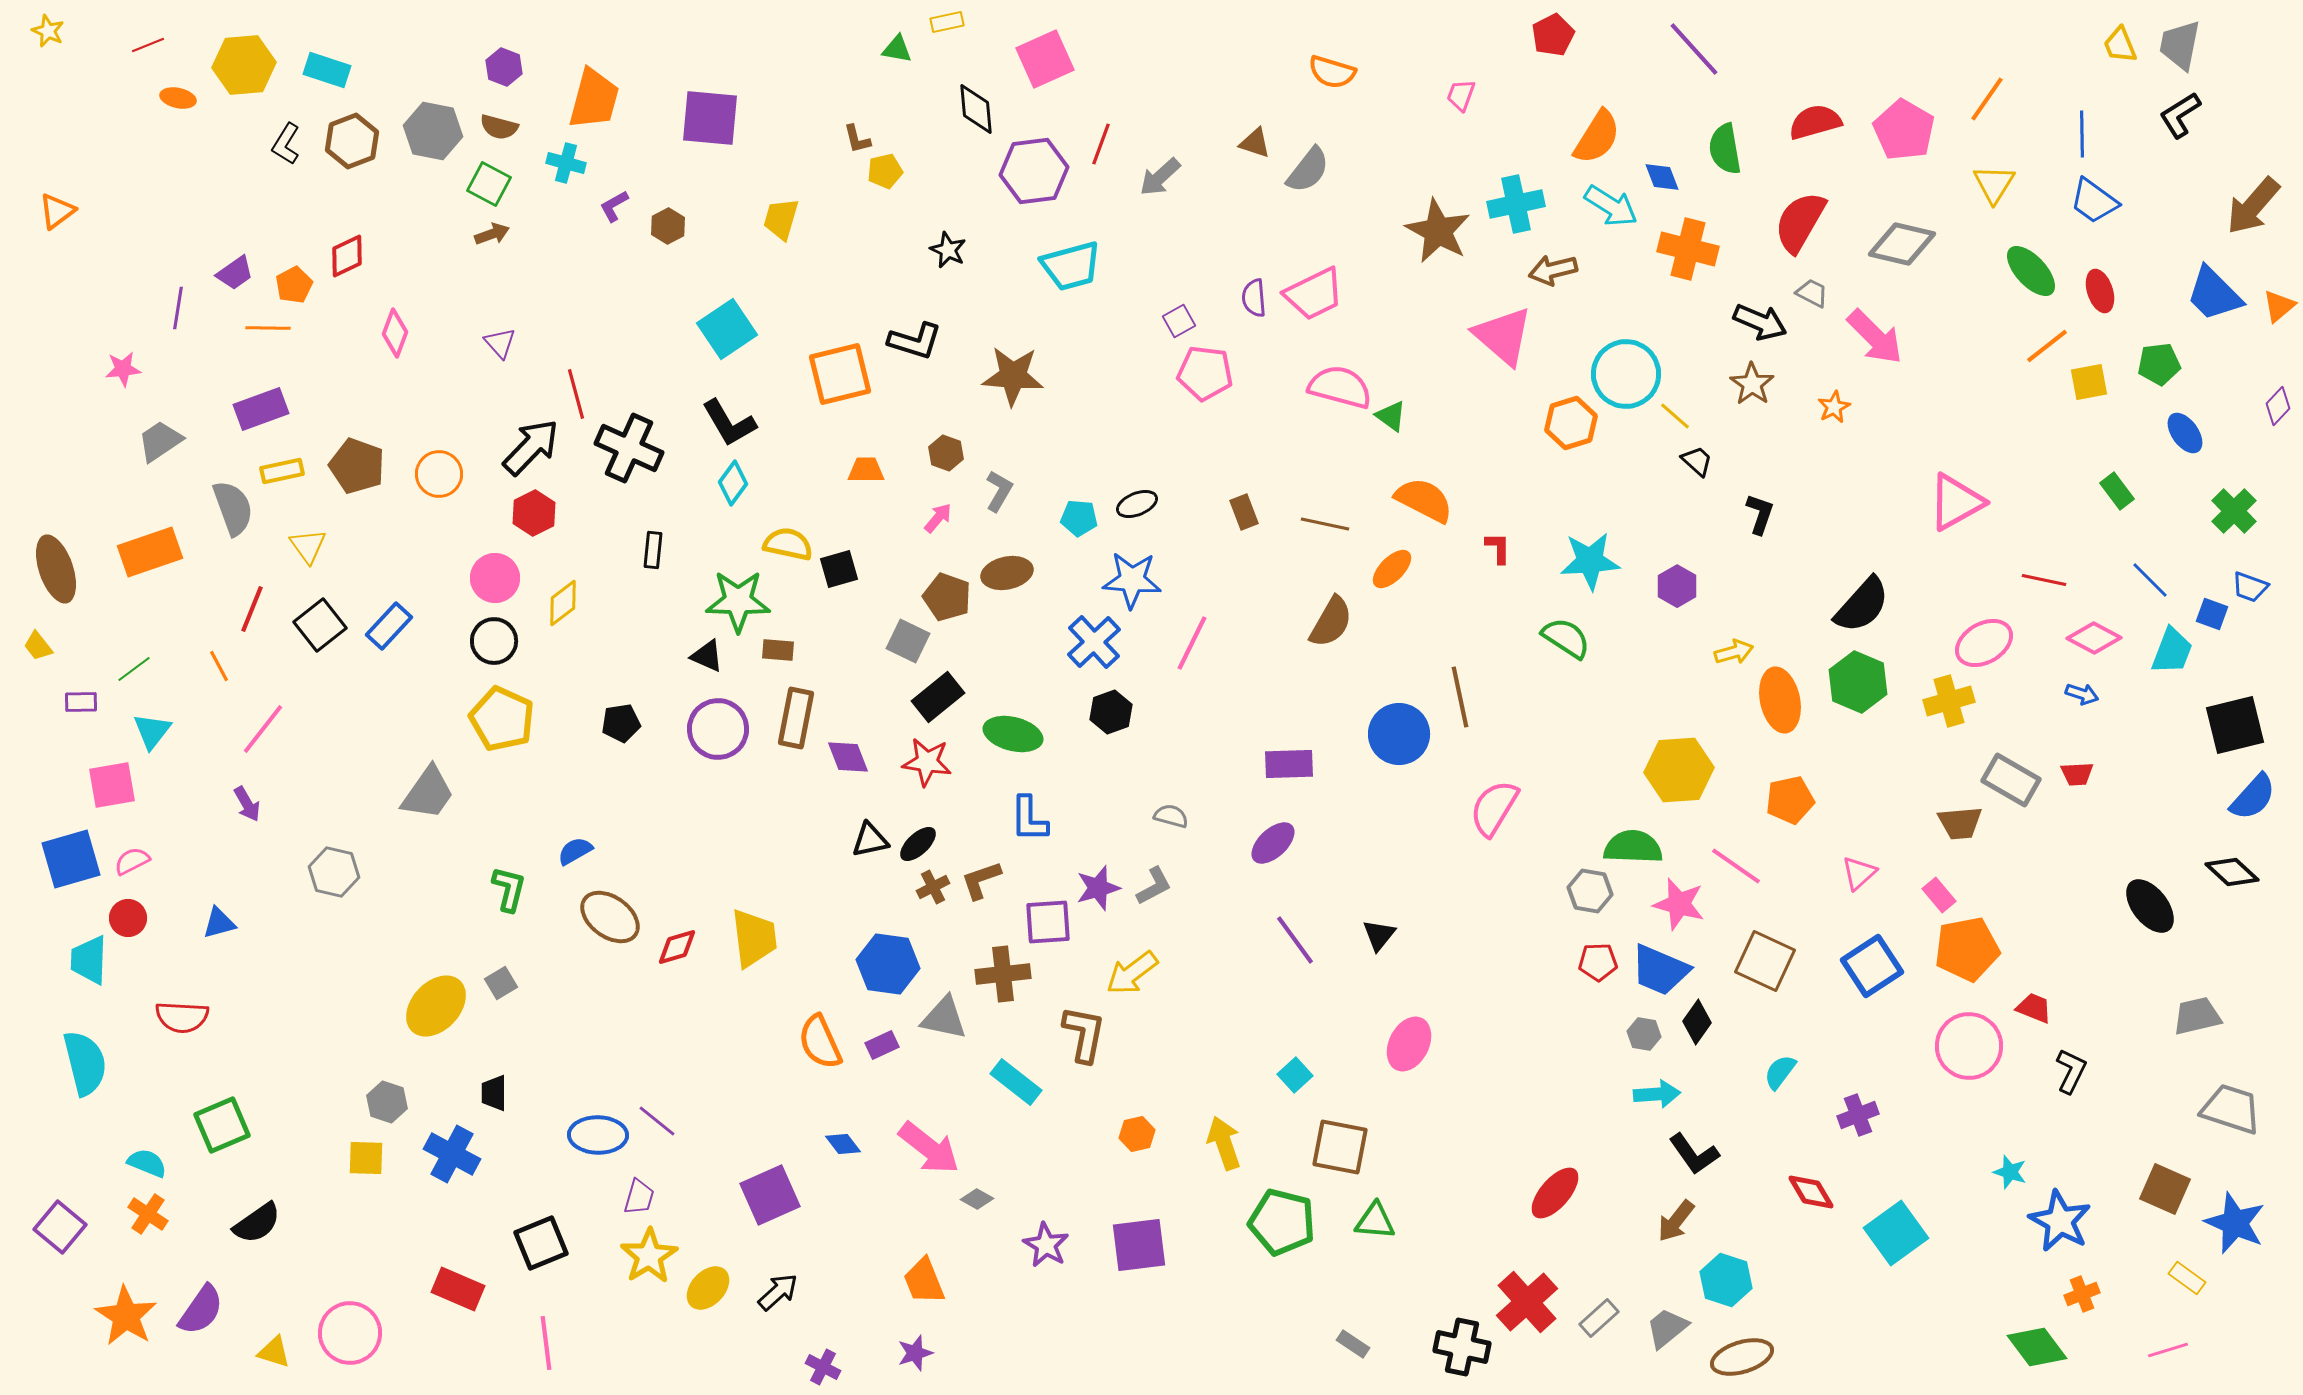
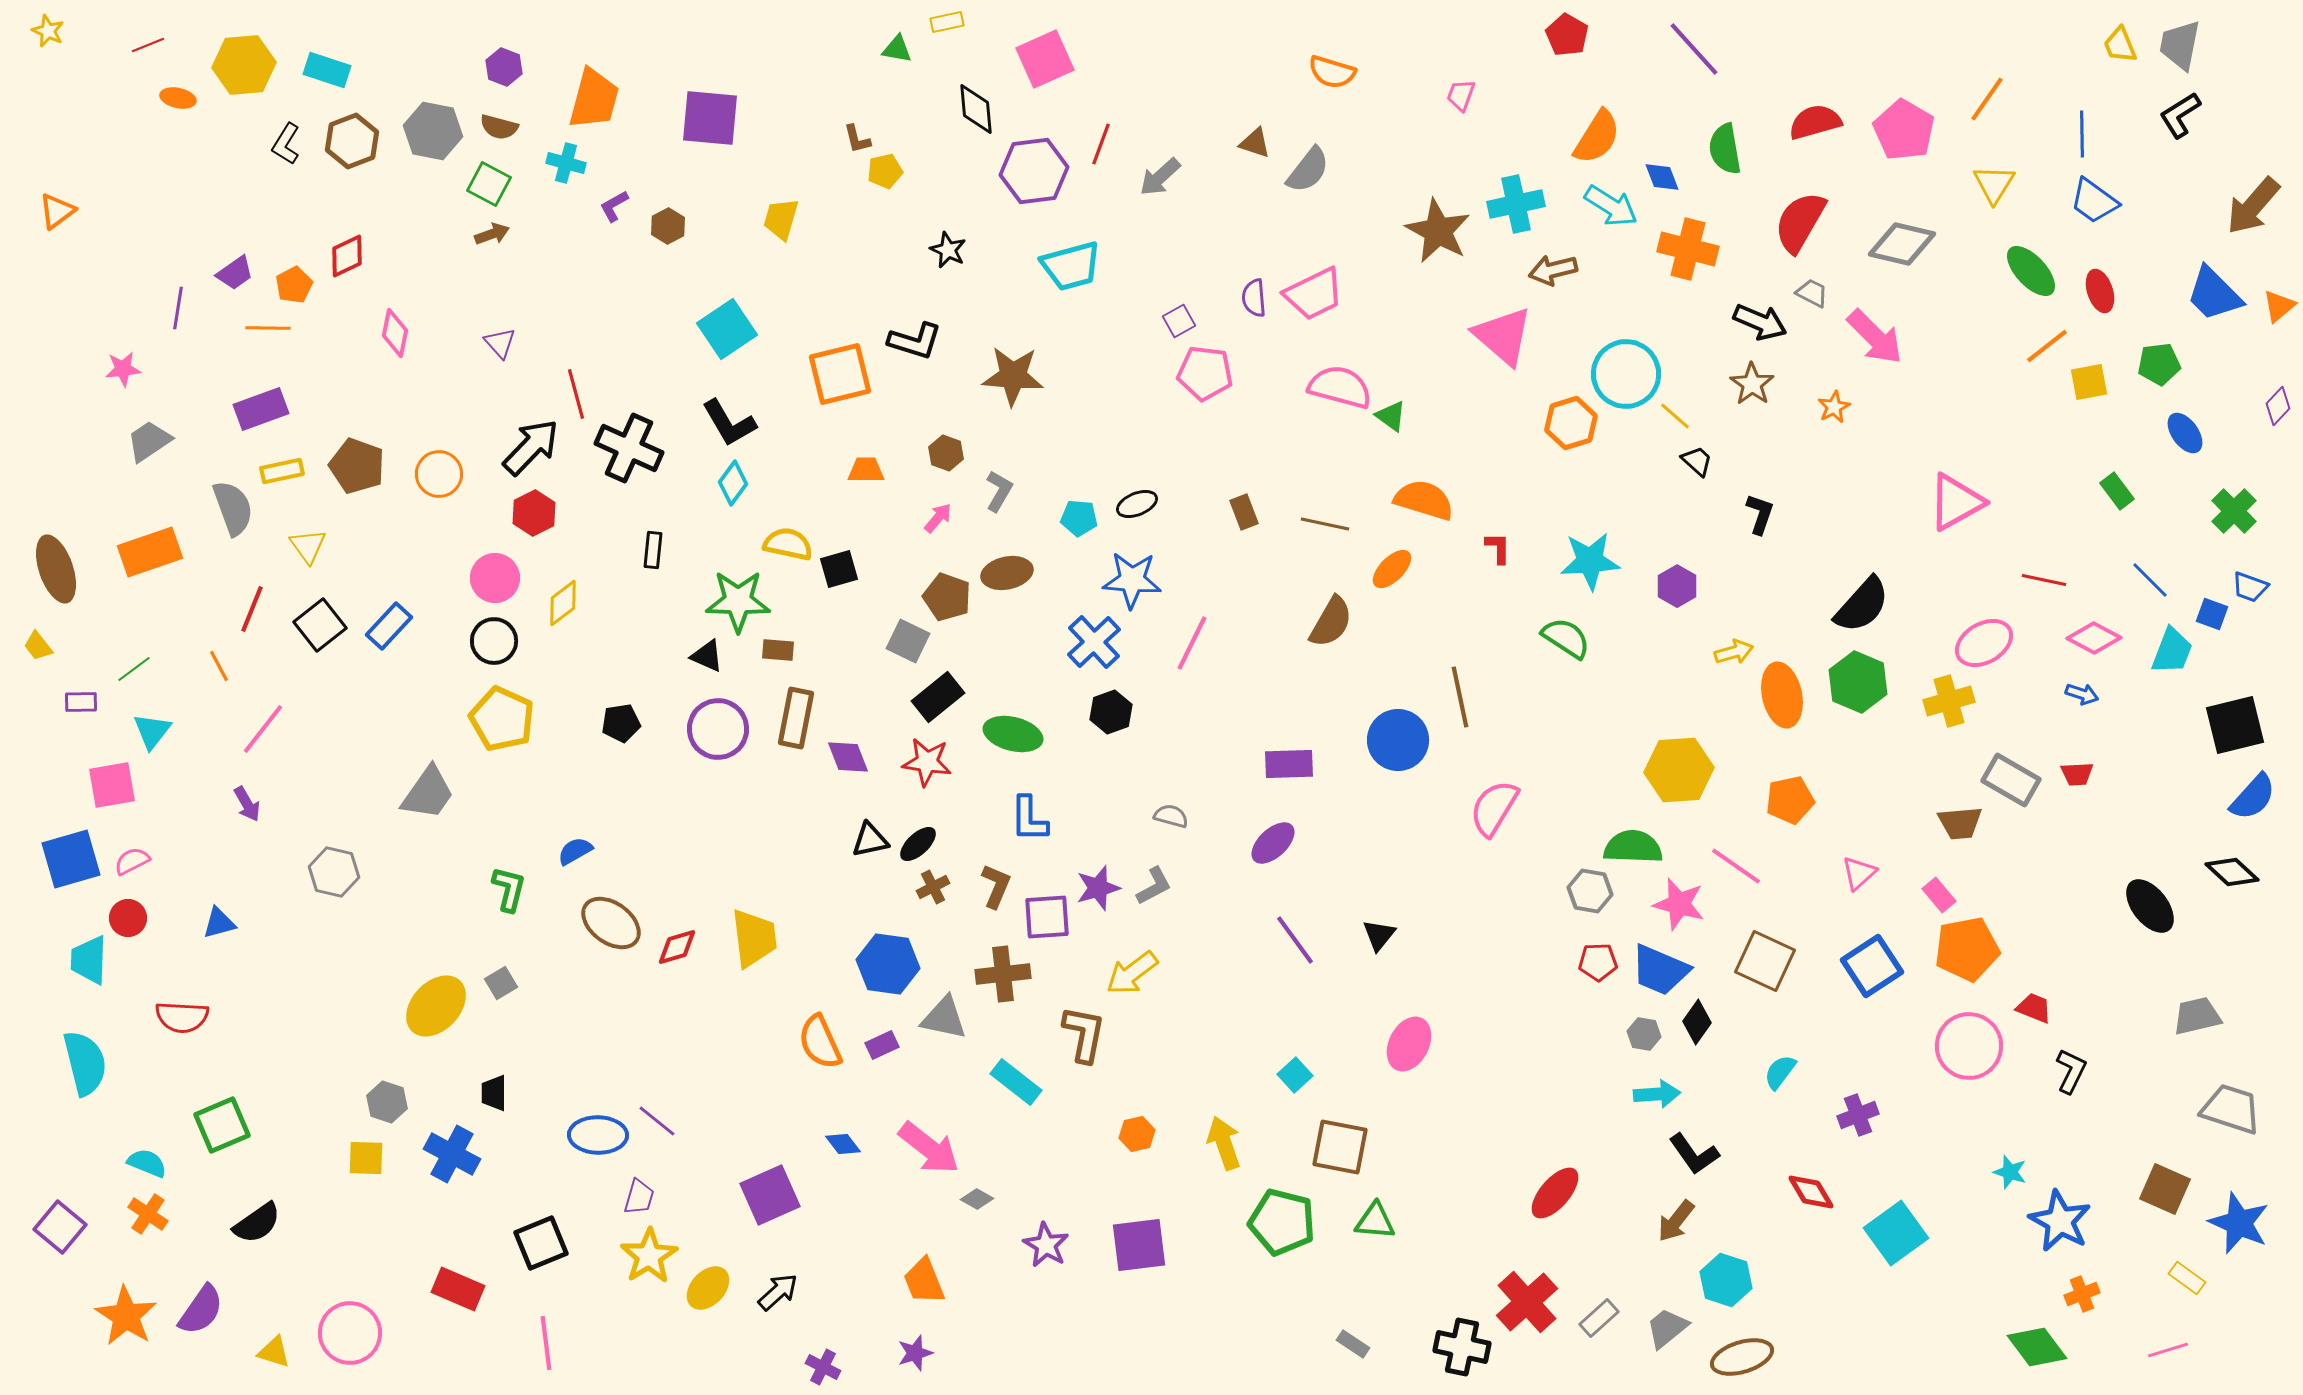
red pentagon at (1553, 35): moved 14 px right; rotated 15 degrees counterclockwise
pink diamond at (395, 333): rotated 9 degrees counterclockwise
gray trapezoid at (160, 441): moved 11 px left
orange semicircle at (1424, 500): rotated 10 degrees counterclockwise
orange ellipse at (1780, 700): moved 2 px right, 5 px up
blue circle at (1399, 734): moved 1 px left, 6 px down
brown L-shape at (981, 880): moved 15 px right, 6 px down; rotated 132 degrees clockwise
brown ellipse at (610, 917): moved 1 px right, 6 px down
purple square at (1048, 922): moved 1 px left, 5 px up
blue star at (2235, 1223): moved 4 px right
